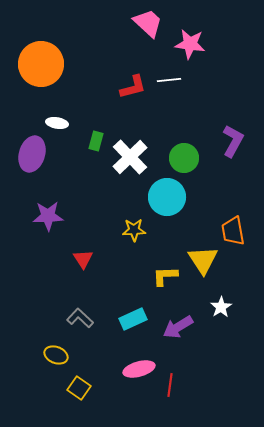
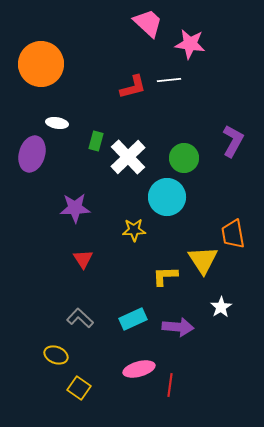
white cross: moved 2 px left
purple star: moved 27 px right, 8 px up
orange trapezoid: moved 3 px down
purple arrow: rotated 144 degrees counterclockwise
